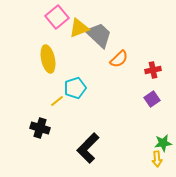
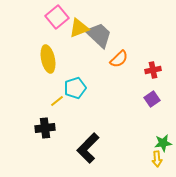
black cross: moved 5 px right; rotated 24 degrees counterclockwise
